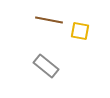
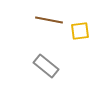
yellow square: rotated 18 degrees counterclockwise
